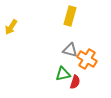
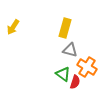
yellow rectangle: moved 5 px left, 12 px down
yellow arrow: moved 2 px right
orange cross: moved 8 px down
green triangle: rotated 49 degrees clockwise
